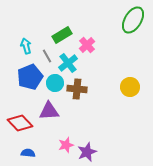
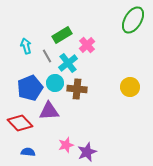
blue pentagon: moved 11 px down
blue semicircle: moved 1 px up
